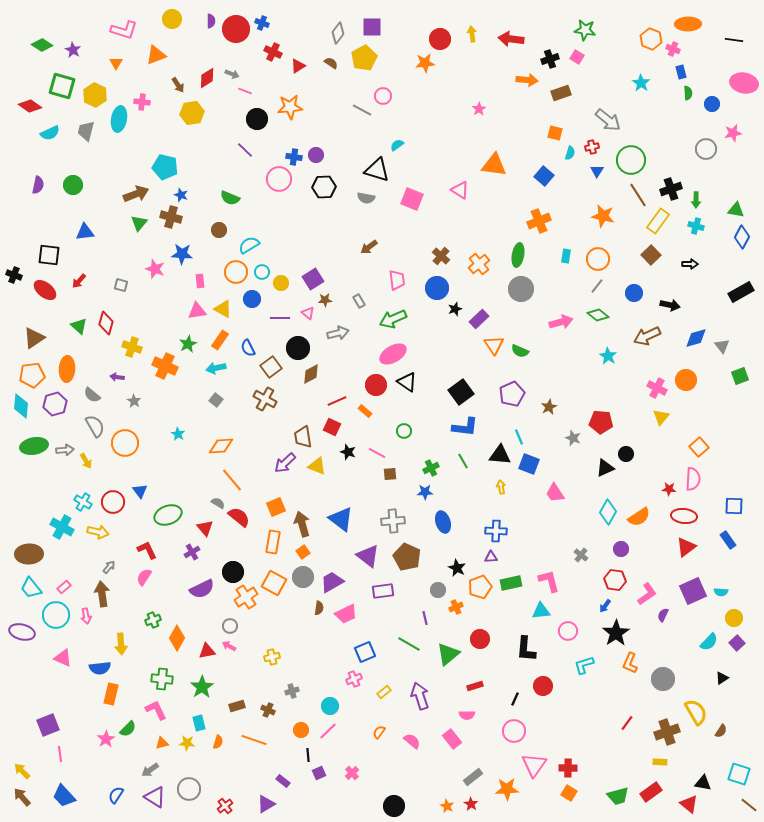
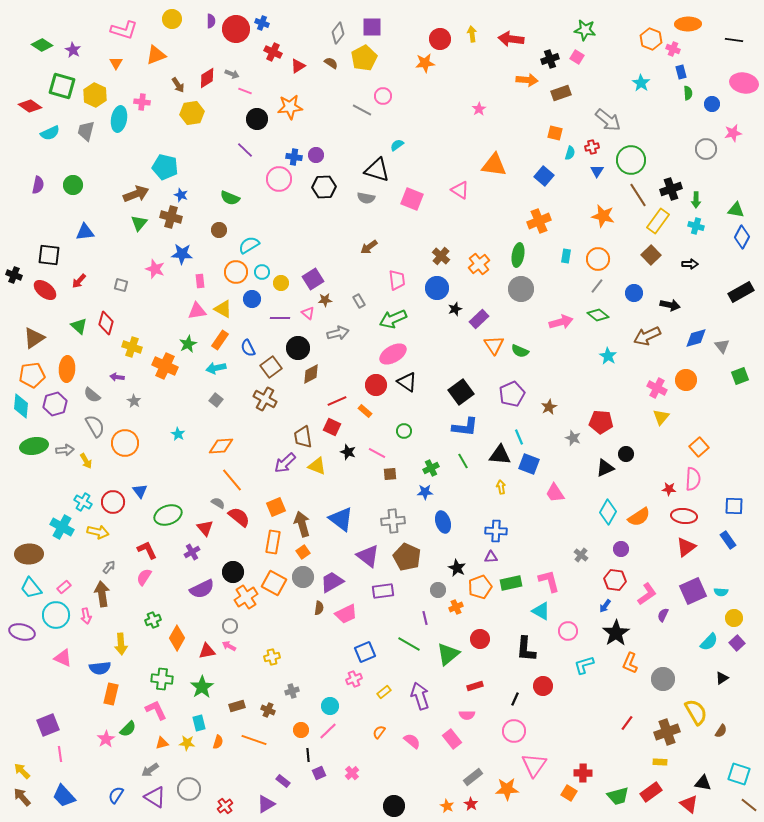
cyan triangle at (541, 611): rotated 36 degrees clockwise
red cross at (568, 768): moved 15 px right, 5 px down
